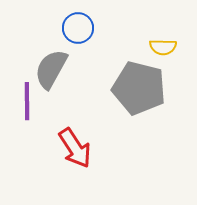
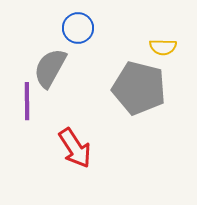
gray semicircle: moved 1 px left, 1 px up
